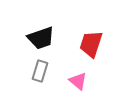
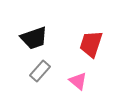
black trapezoid: moved 7 px left
gray rectangle: rotated 25 degrees clockwise
